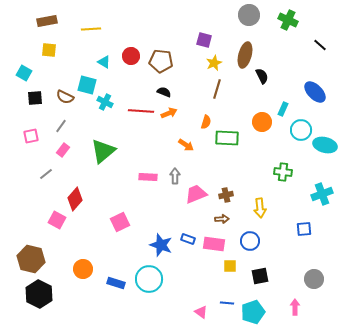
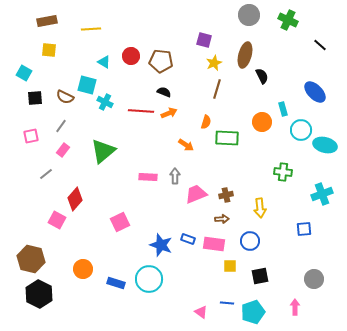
cyan rectangle at (283, 109): rotated 40 degrees counterclockwise
